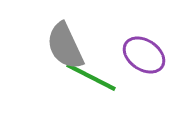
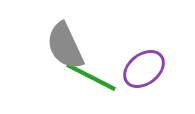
purple ellipse: moved 14 px down; rotated 72 degrees counterclockwise
